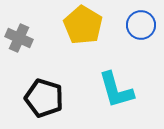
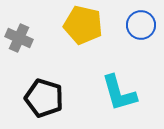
yellow pentagon: rotated 18 degrees counterclockwise
cyan L-shape: moved 3 px right, 3 px down
